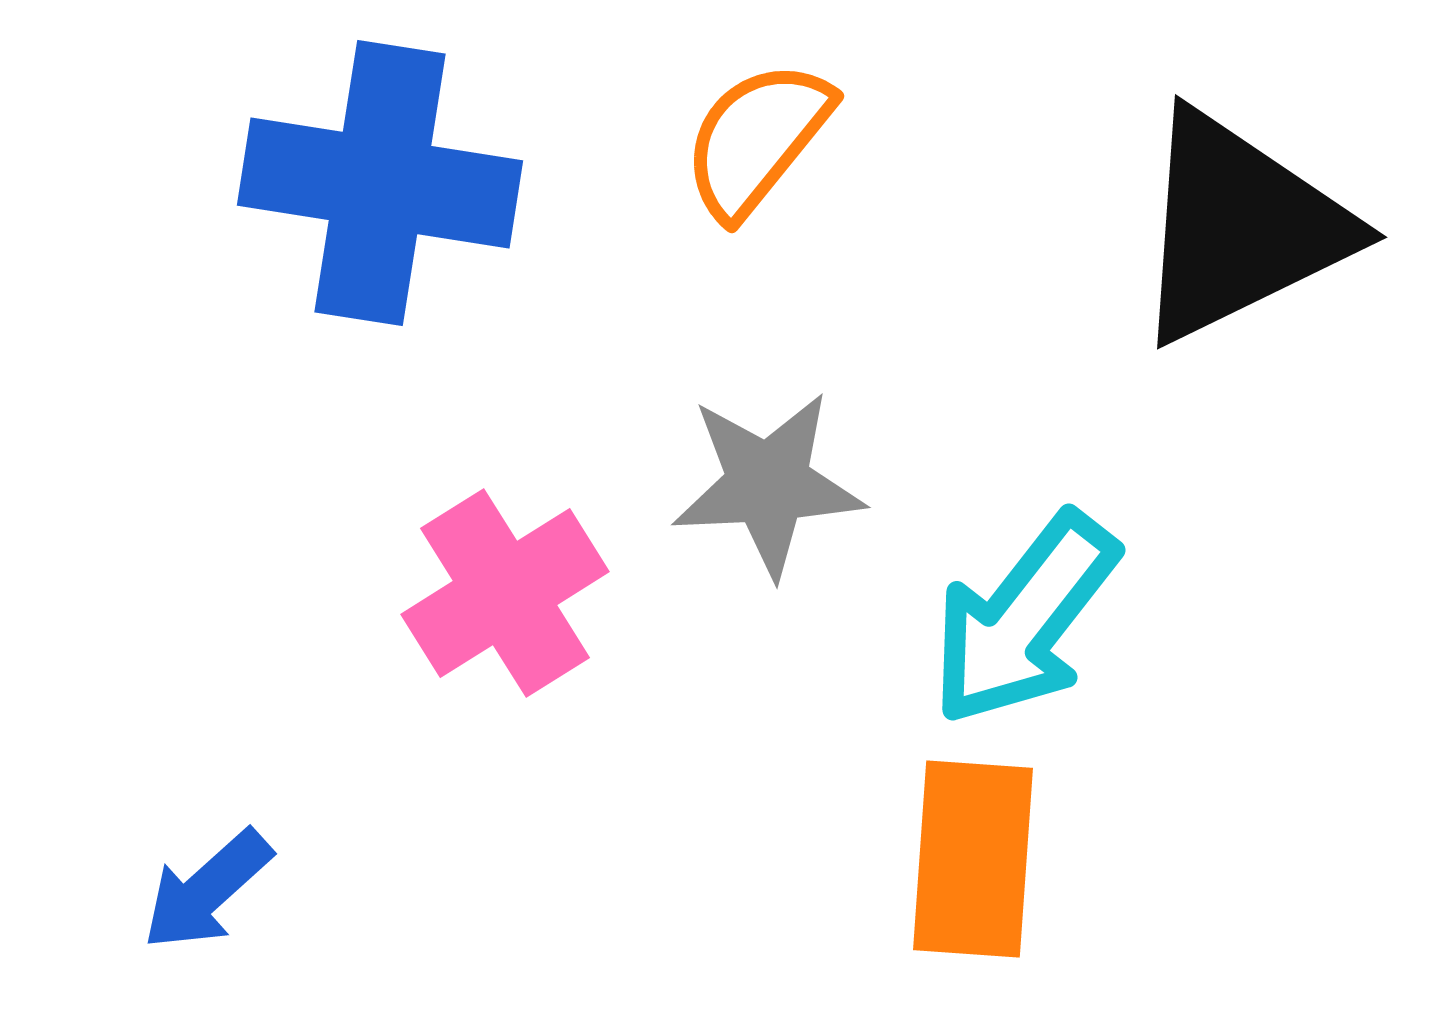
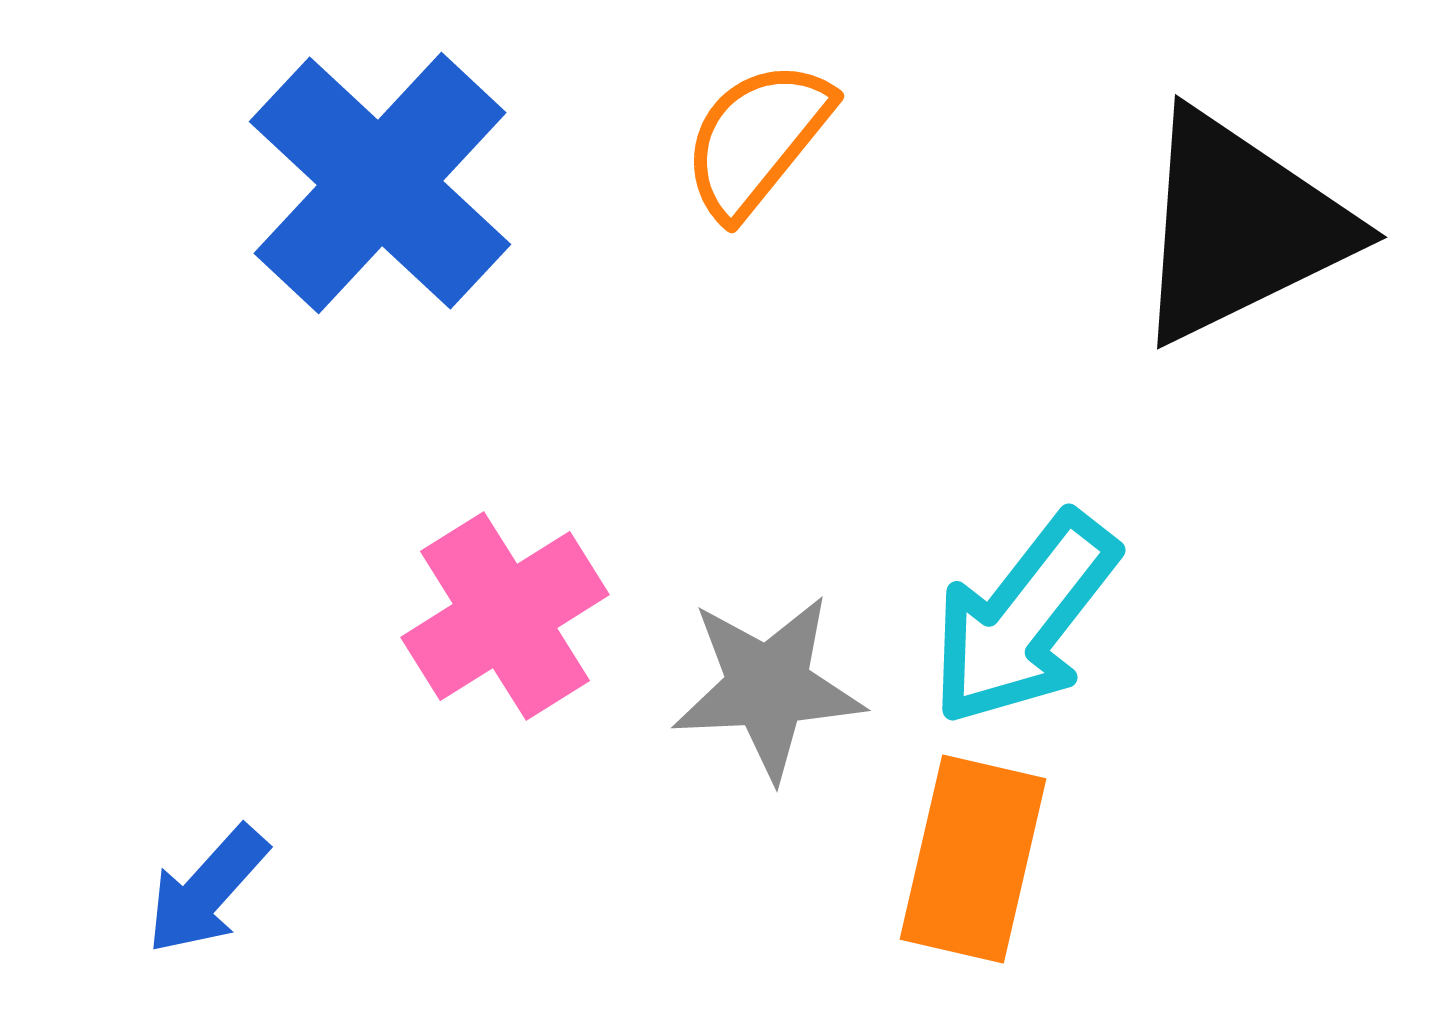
blue cross: rotated 34 degrees clockwise
gray star: moved 203 px down
pink cross: moved 23 px down
orange rectangle: rotated 9 degrees clockwise
blue arrow: rotated 6 degrees counterclockwise
